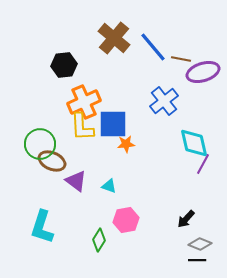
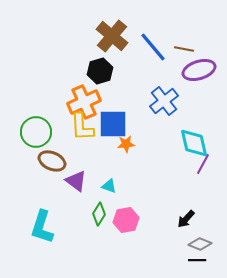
brown cross: moved 2 px left, 2 px up
brown line: moved 3 px right, 10 px up
black hexagon: moved 36 px right, 6 px down; rotated 10 degrees counterclockwise
purple ellipse: moved 4 px left, 2 px up
green circle: moved 4 px left, 12 px up
green diamond: moved 26 px up
